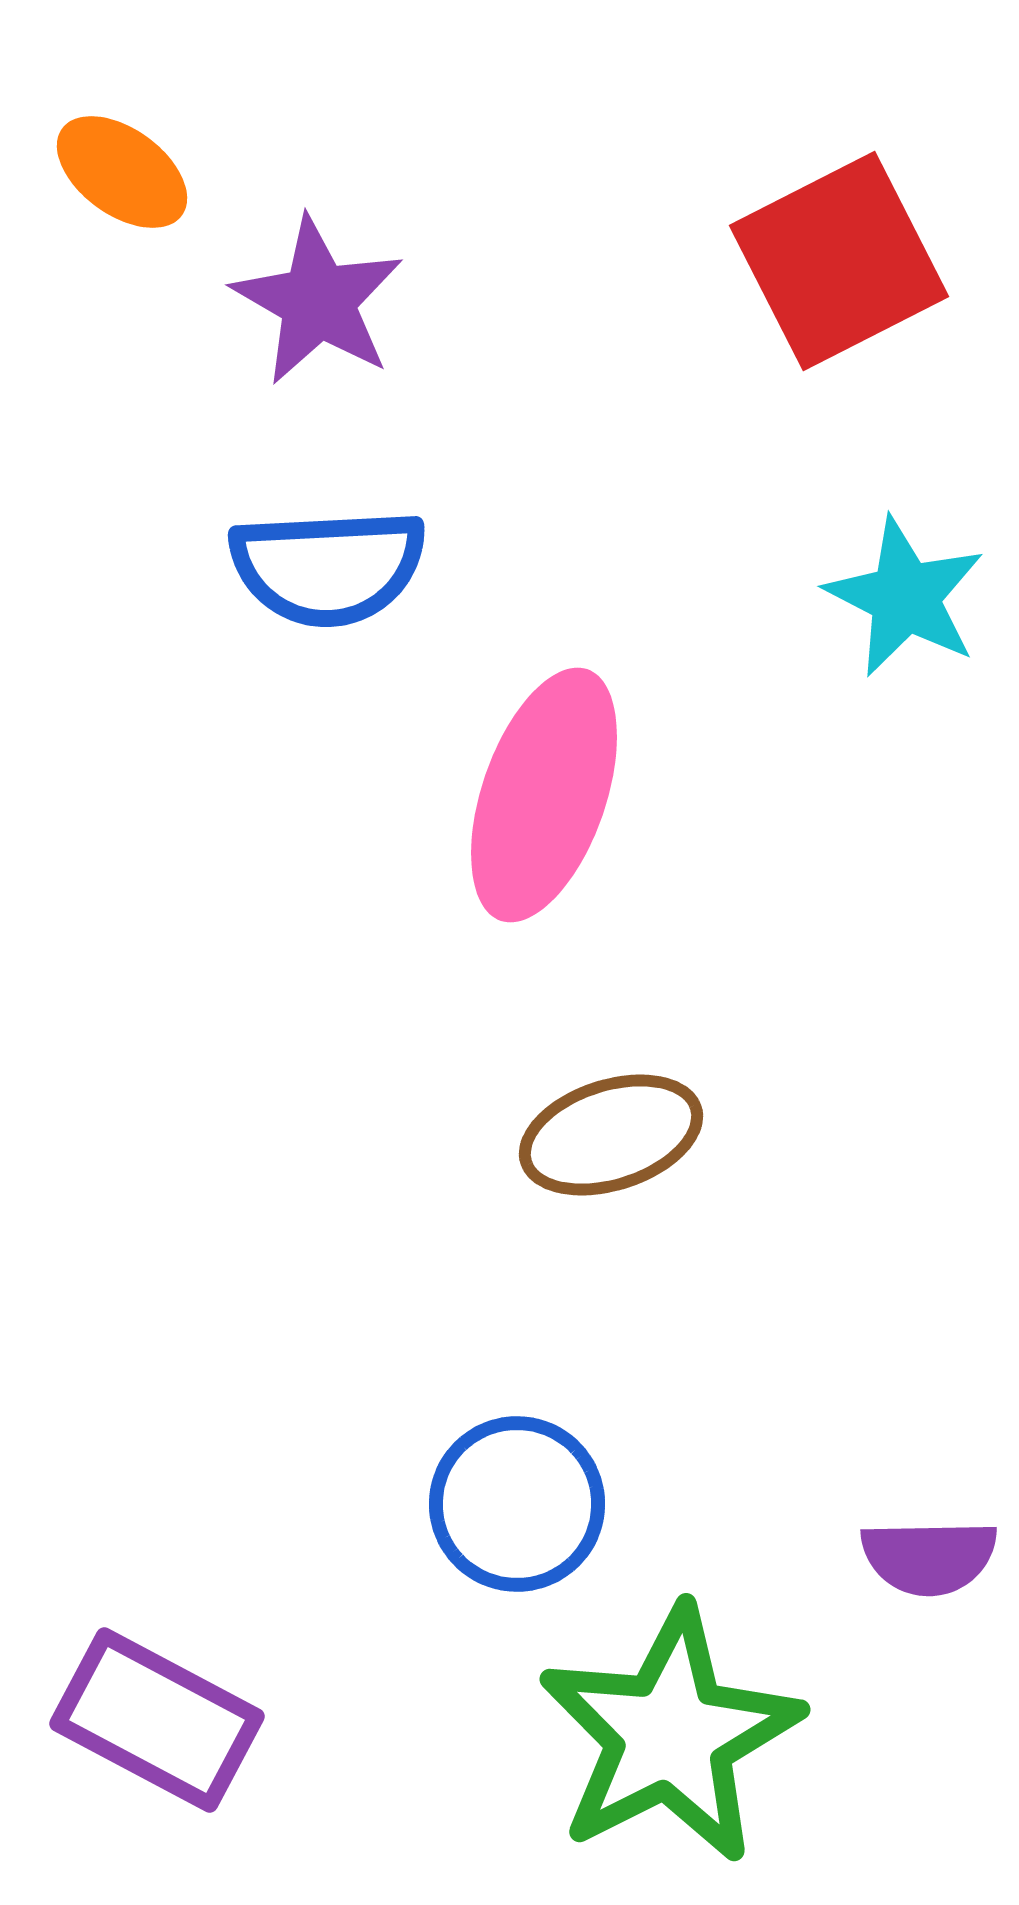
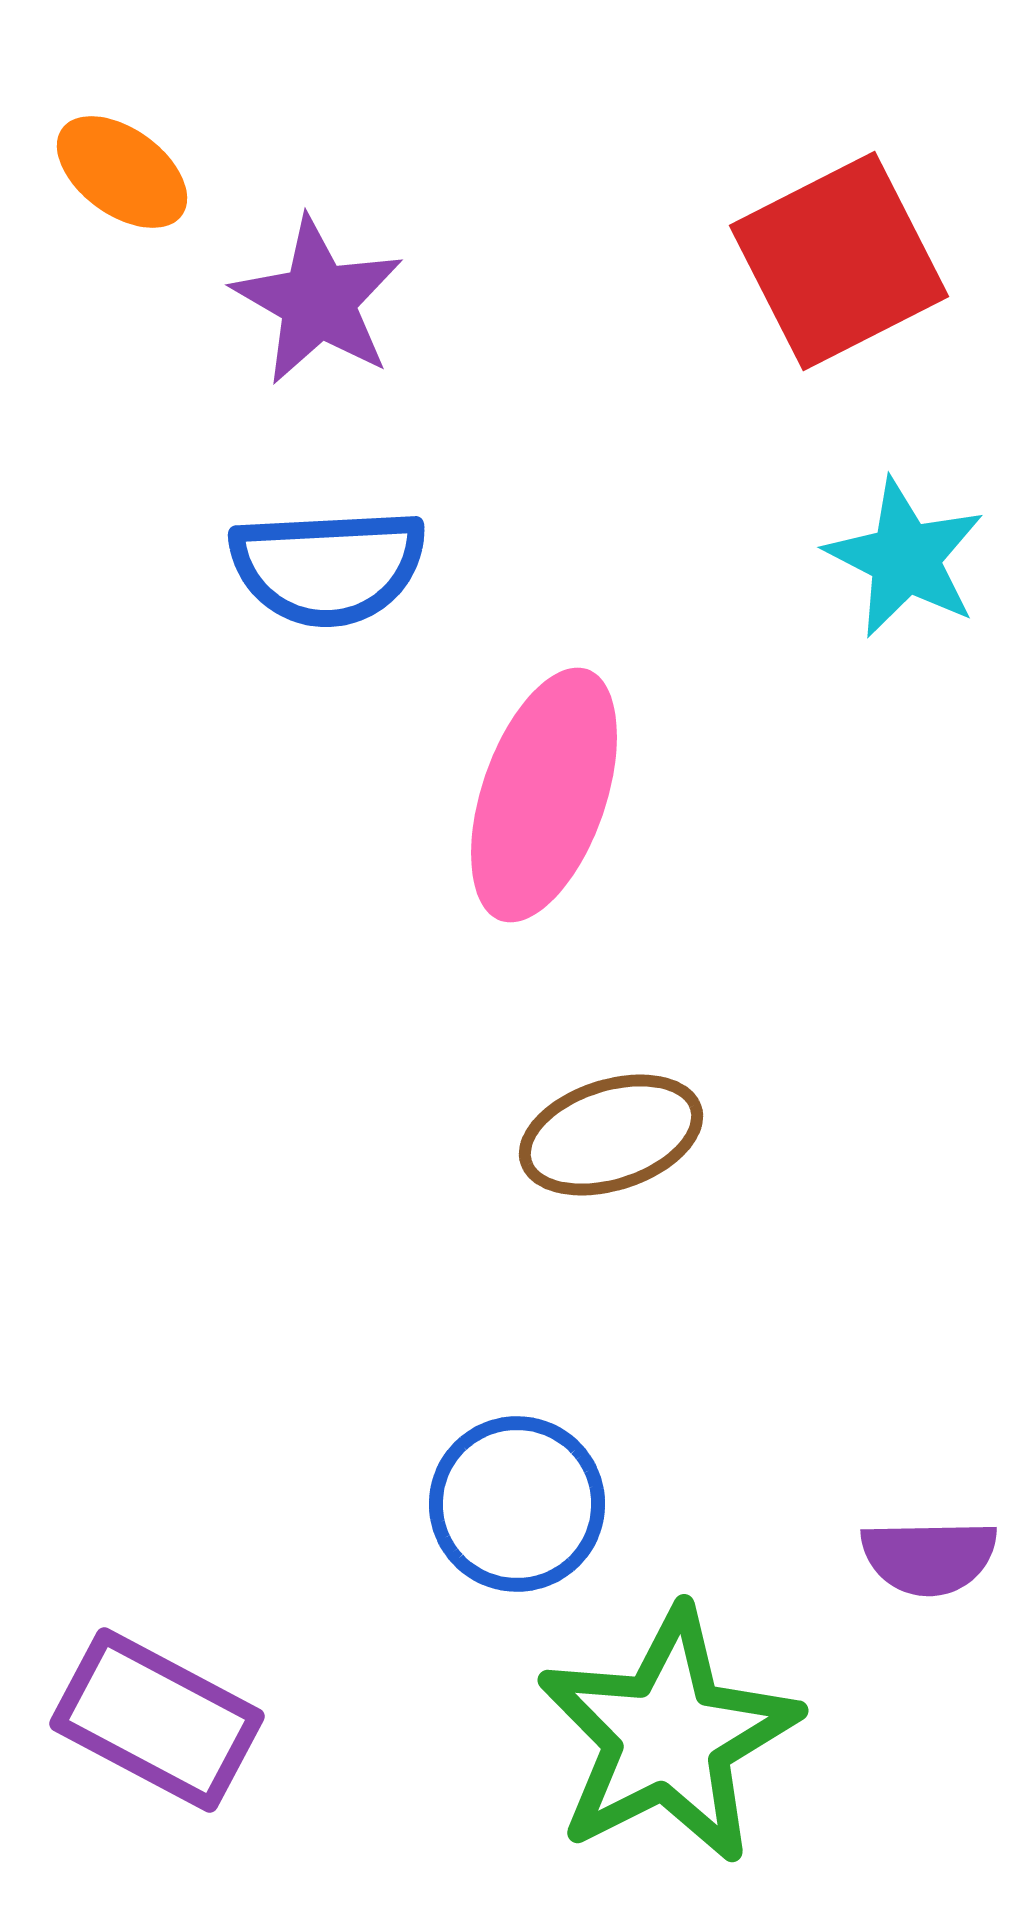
cyan star: moved 39 px up
green star: moved 2 px left, 1 px down
